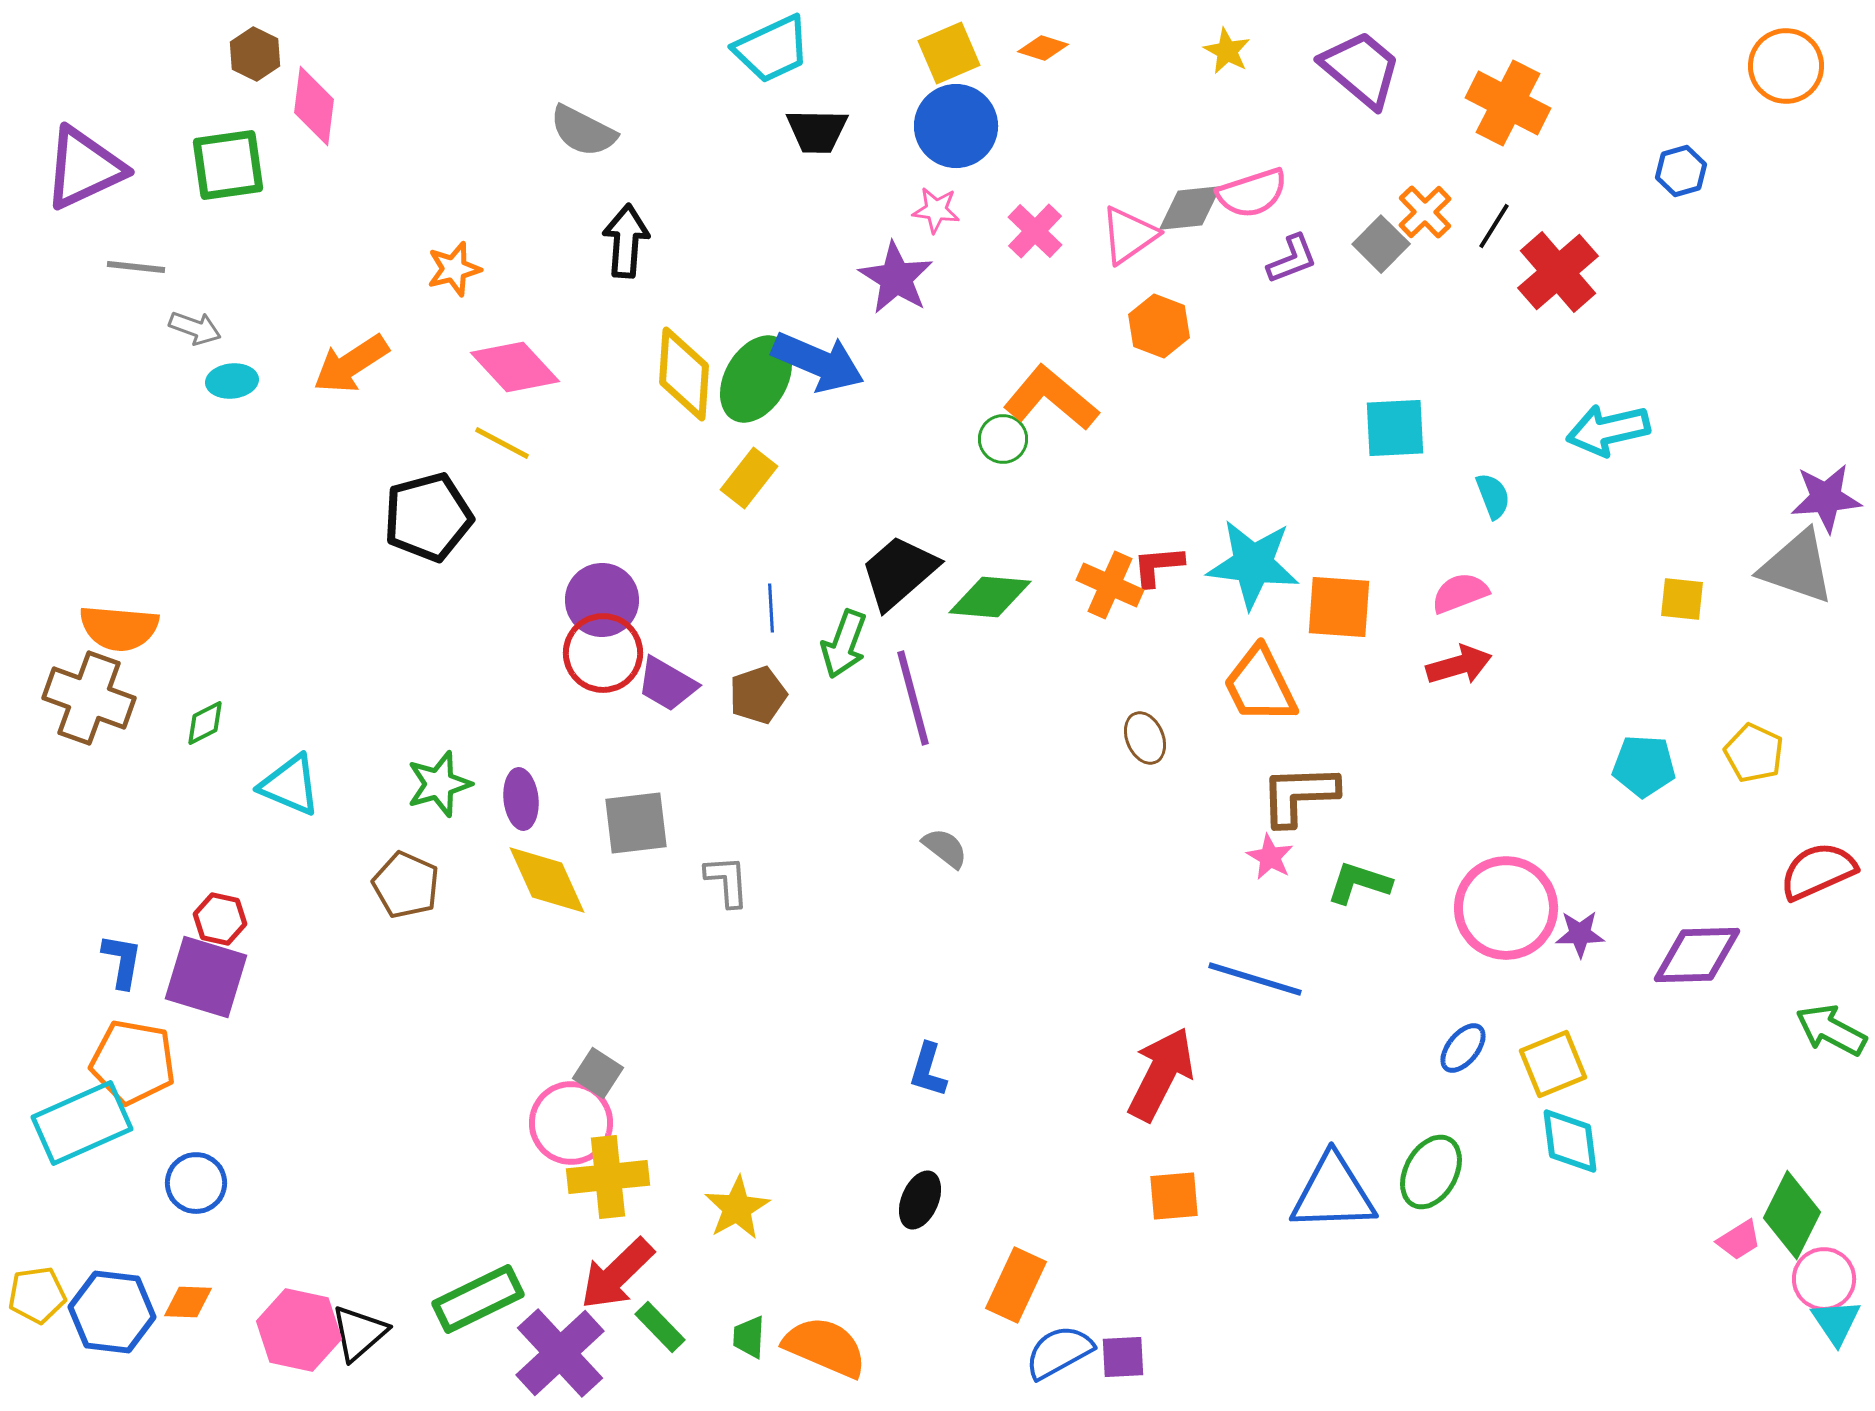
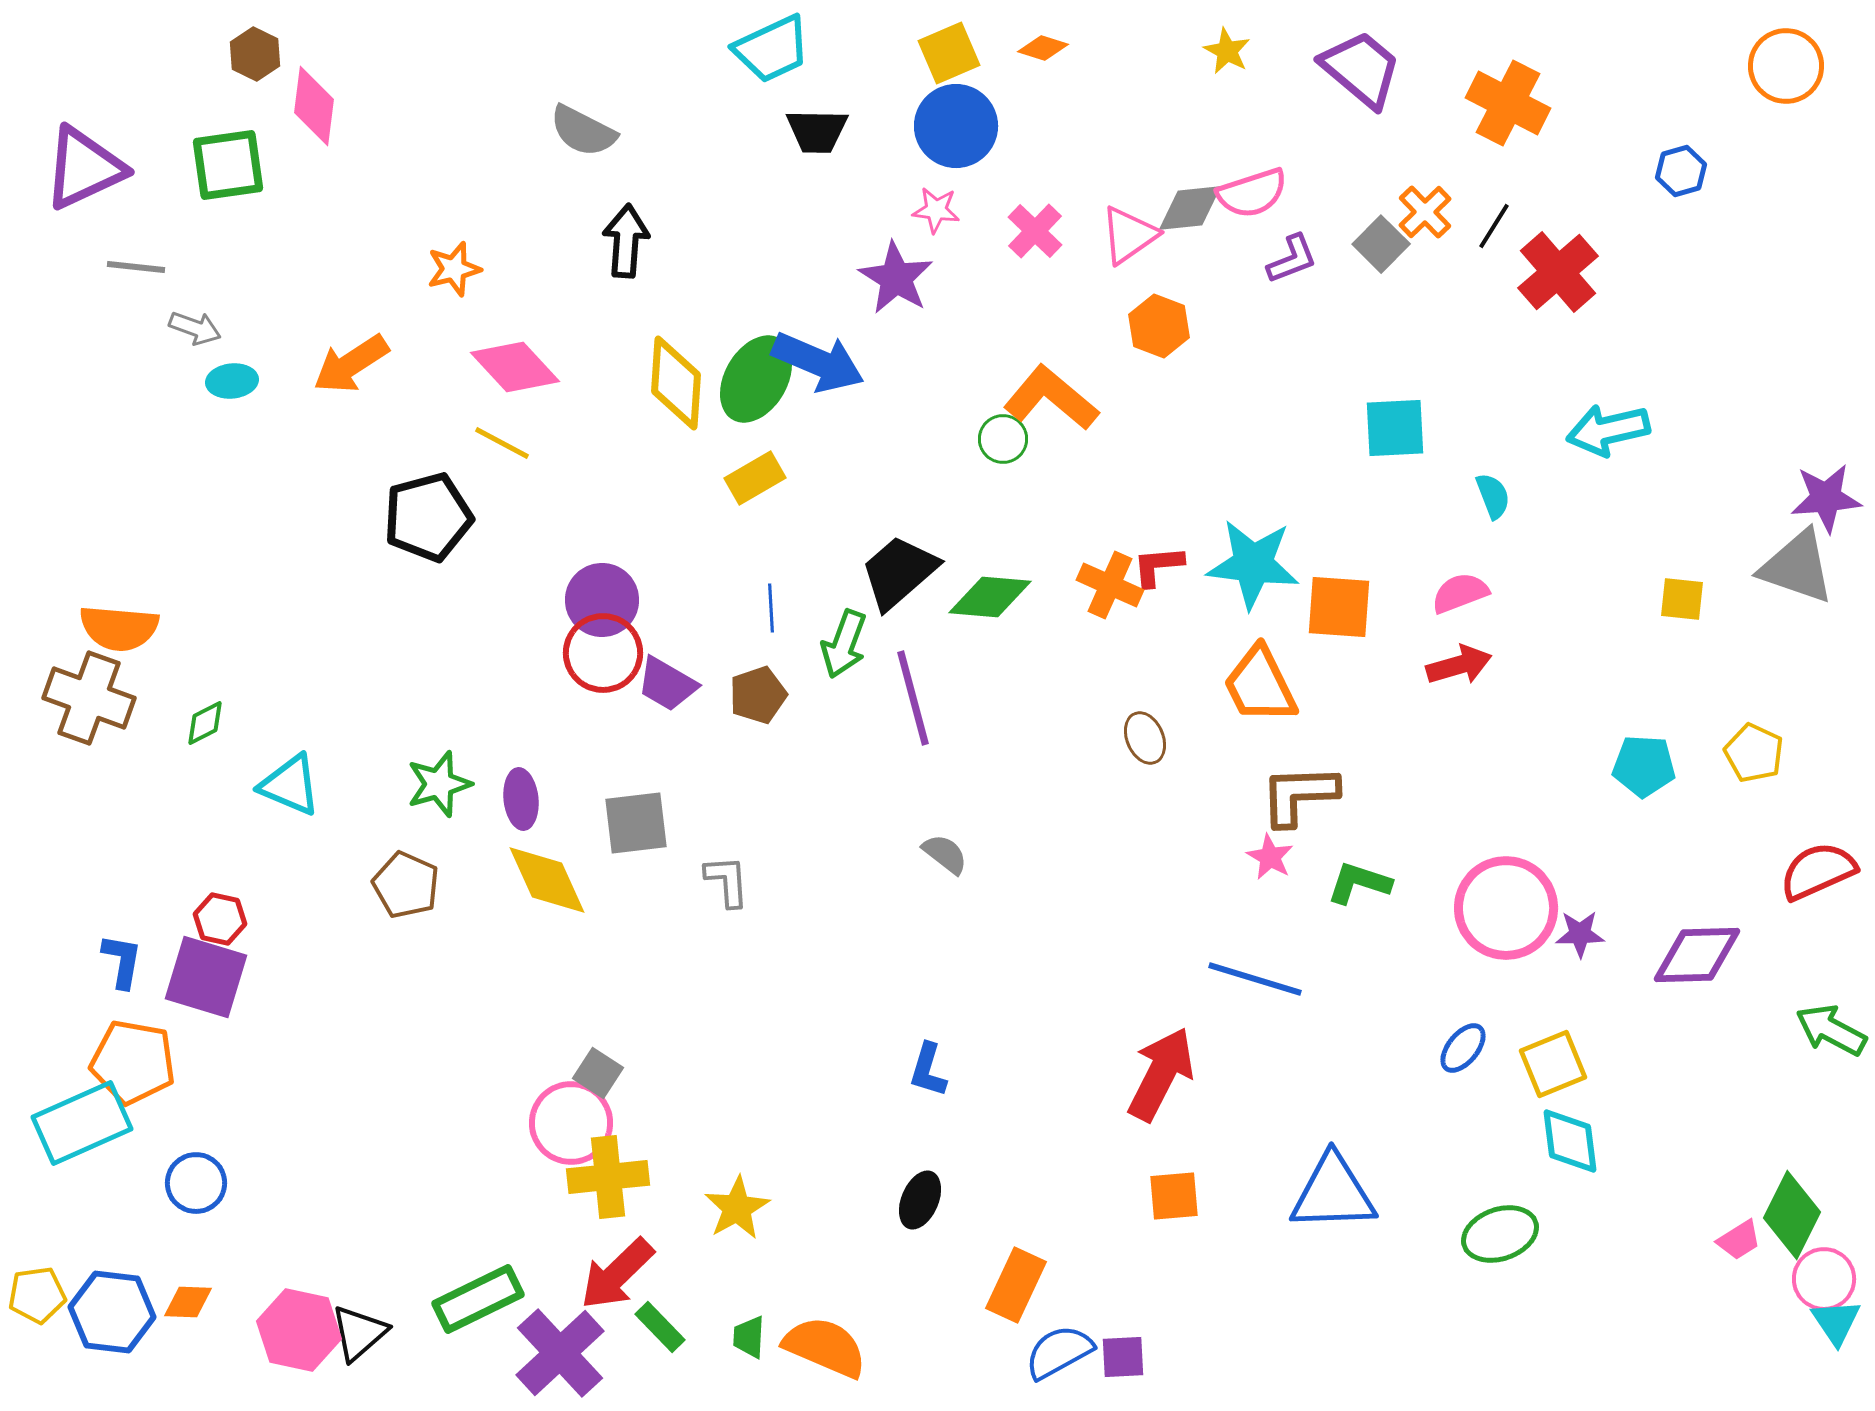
yellow diamond at (684, 374): moved 8 px left, 9 px down
yellow rectangle at (749, 478): moved 6 px right; rotated 22 degrees clockwise
gray semicircle at (945, 848): moved 6 px down
green ellipse at (1431, 1172): moved 69 px right, 62 px down; rotated 42 degrees clockwise
